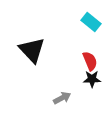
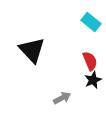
black star: moved 1 px right, 1 px down; rotated 24 degrees counterclockwise
